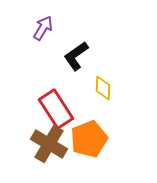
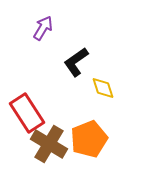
black L-shape: moved 6 px down
yellow diamond: rotated 20 degrees counterclockwise
red rectangle: moved 29 px left, 4 px down
